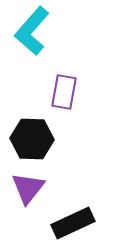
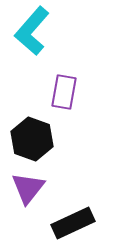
black hexagon: rotated 18 degrees clockwise
